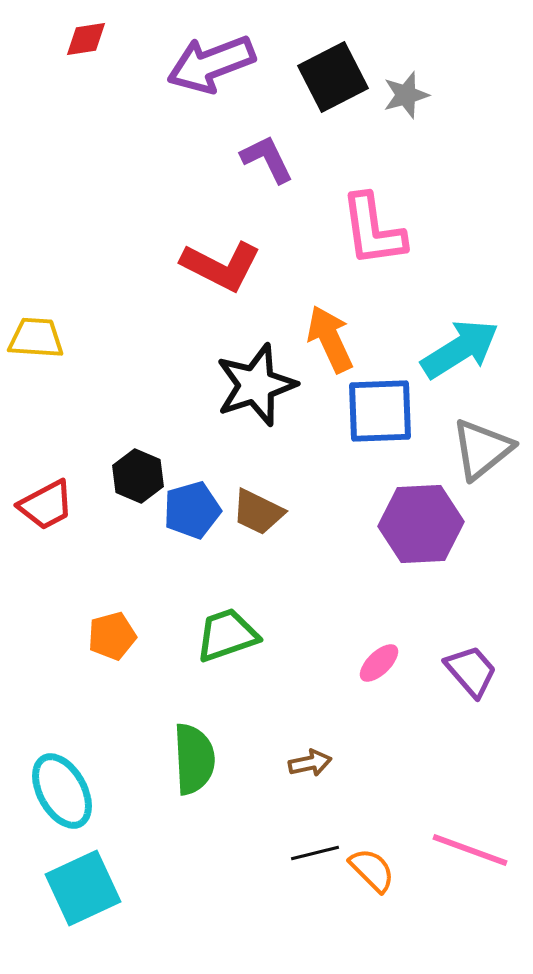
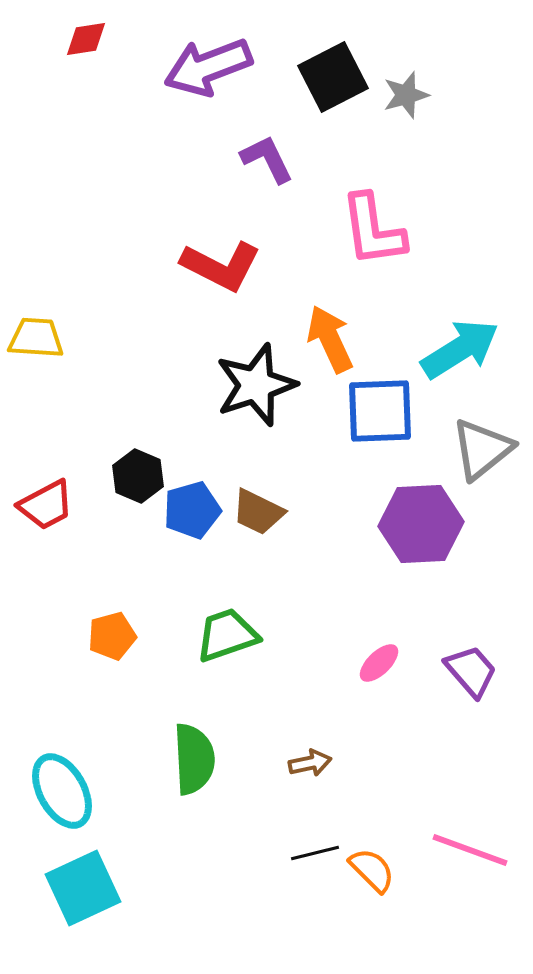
purple arrow: moved 3 px left, 3 px down
